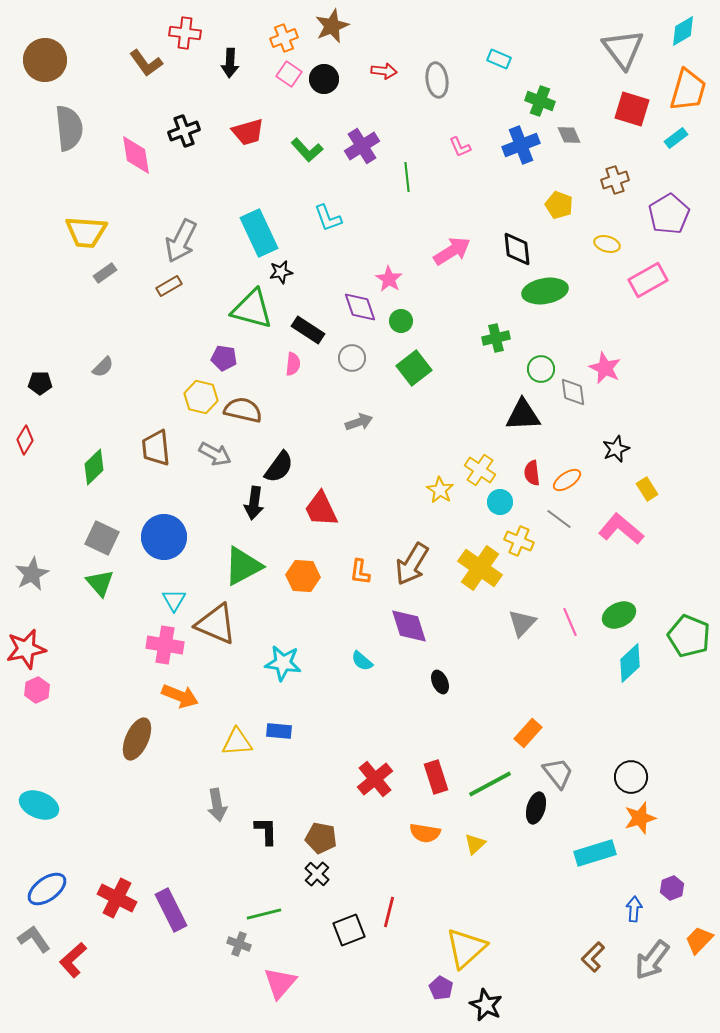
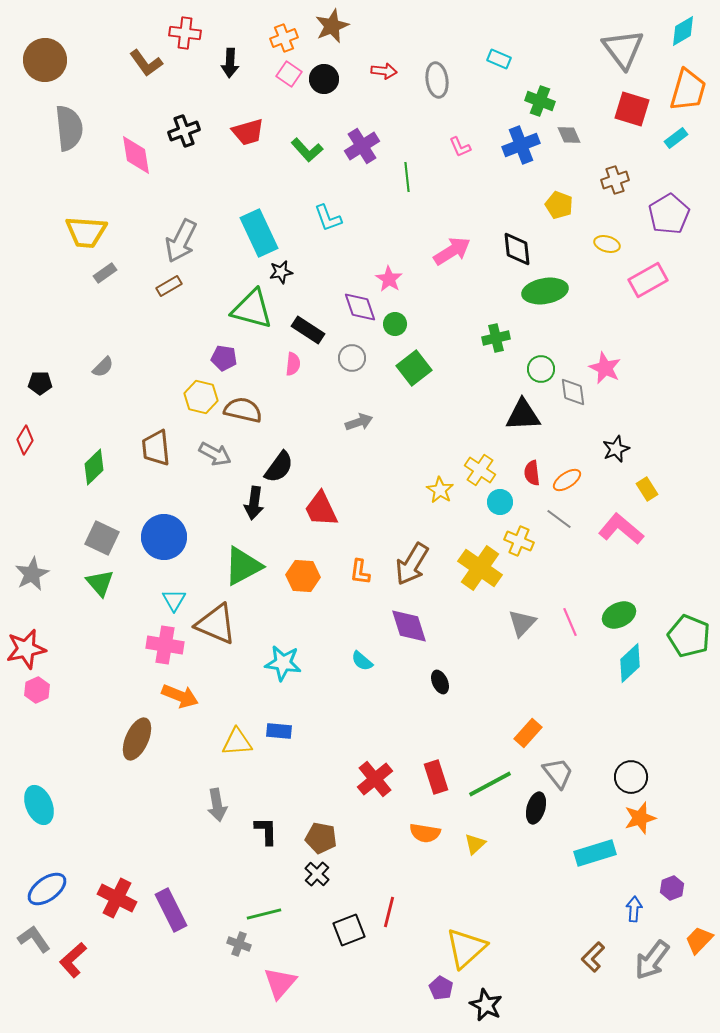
green circle at (401, 321): moved 6 px left, 3 px down
cyan ellipse at (39, 805): rotated 45 degrees clockwise
